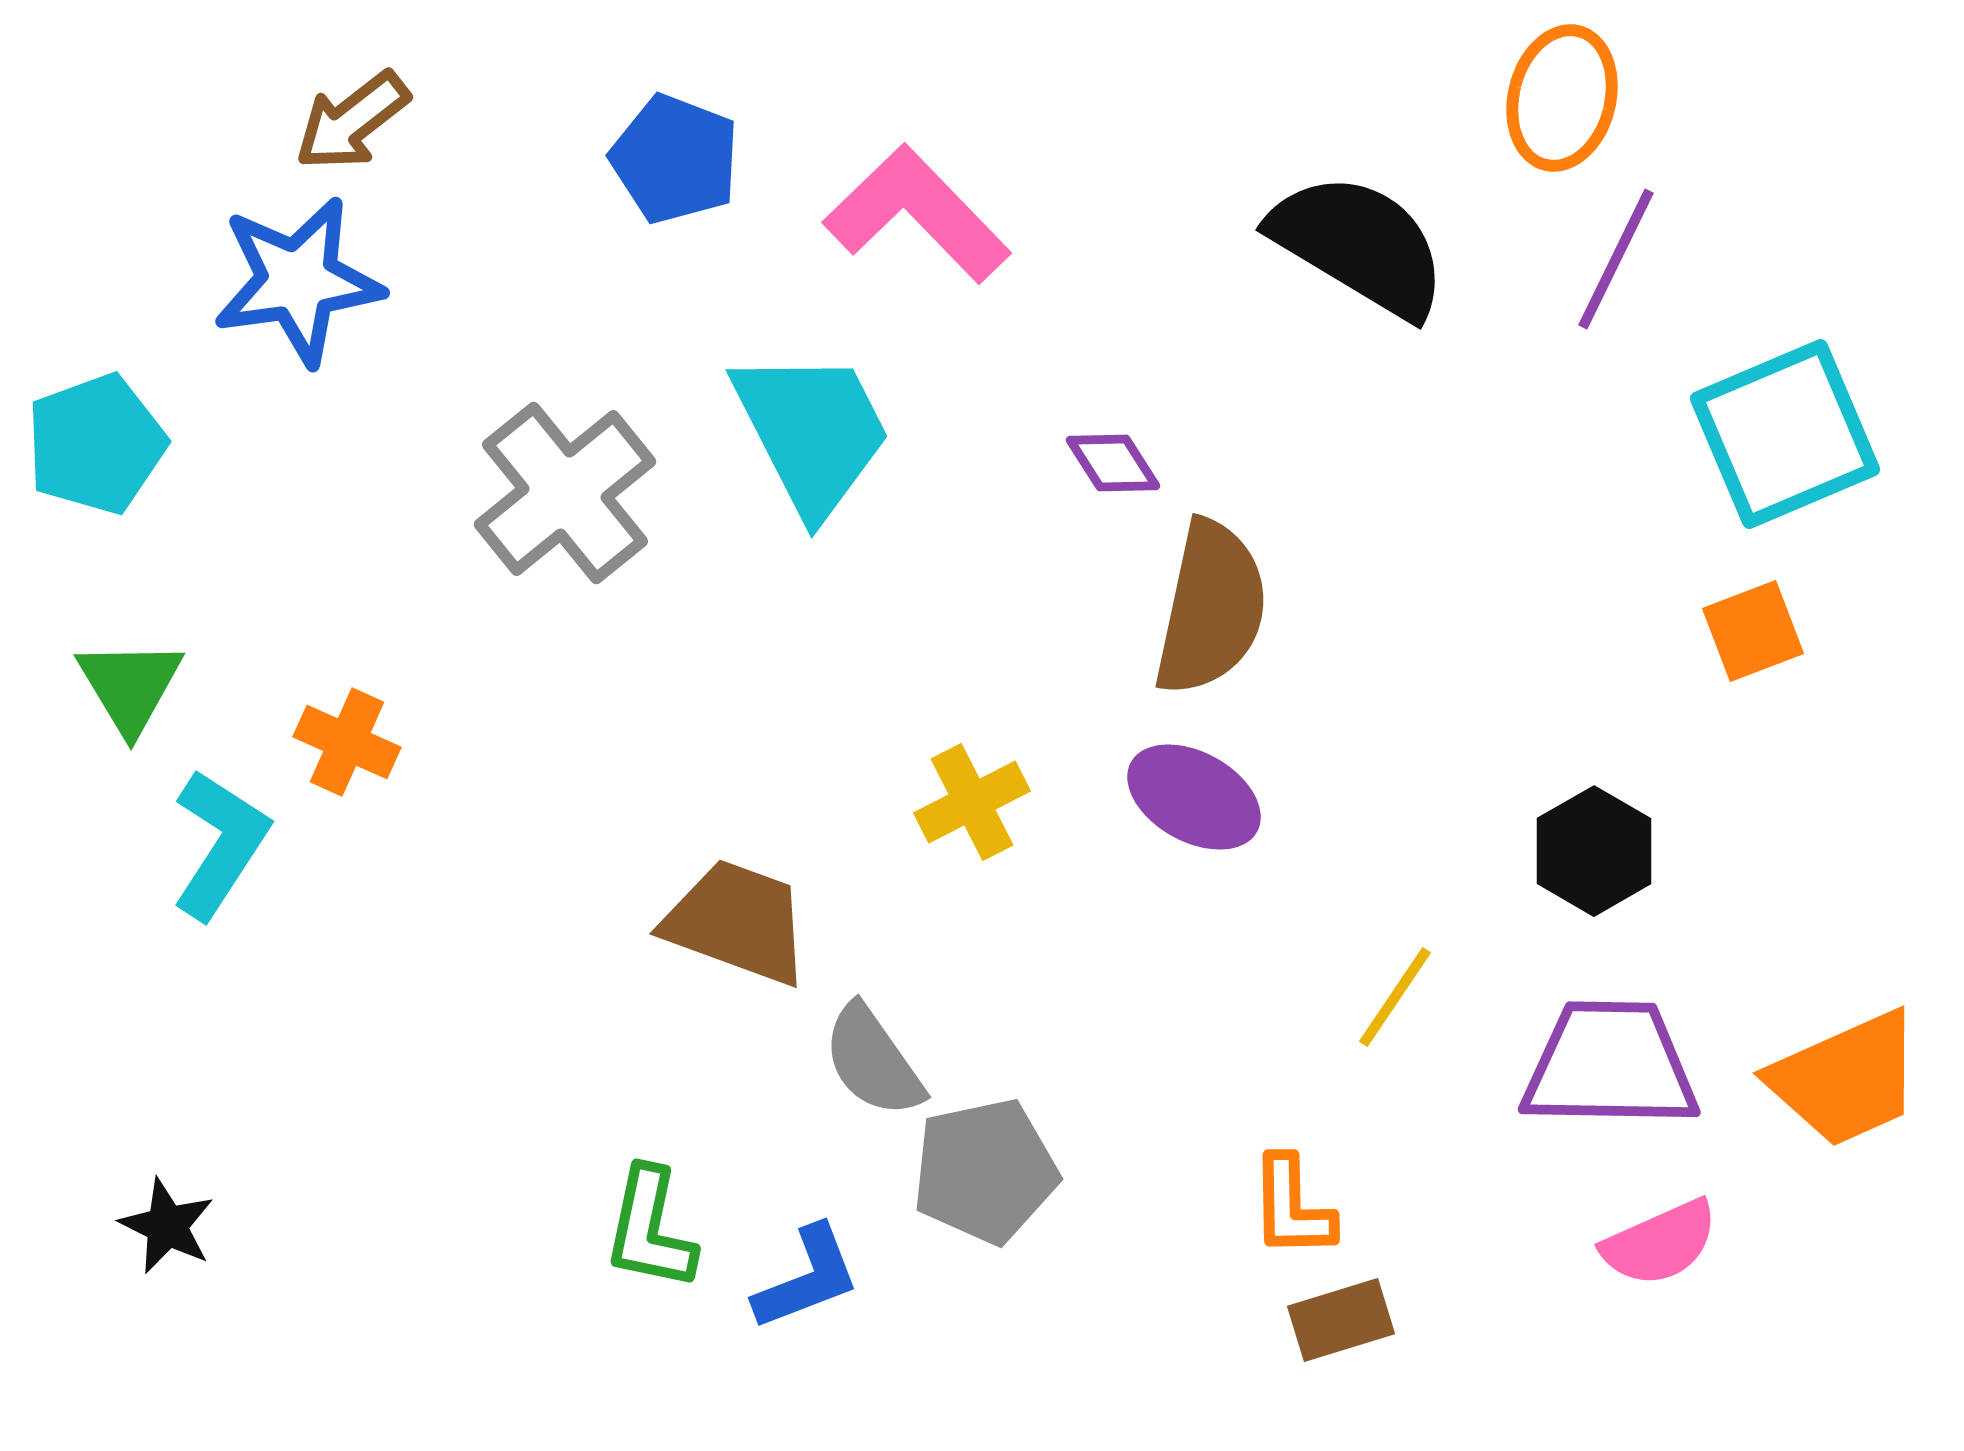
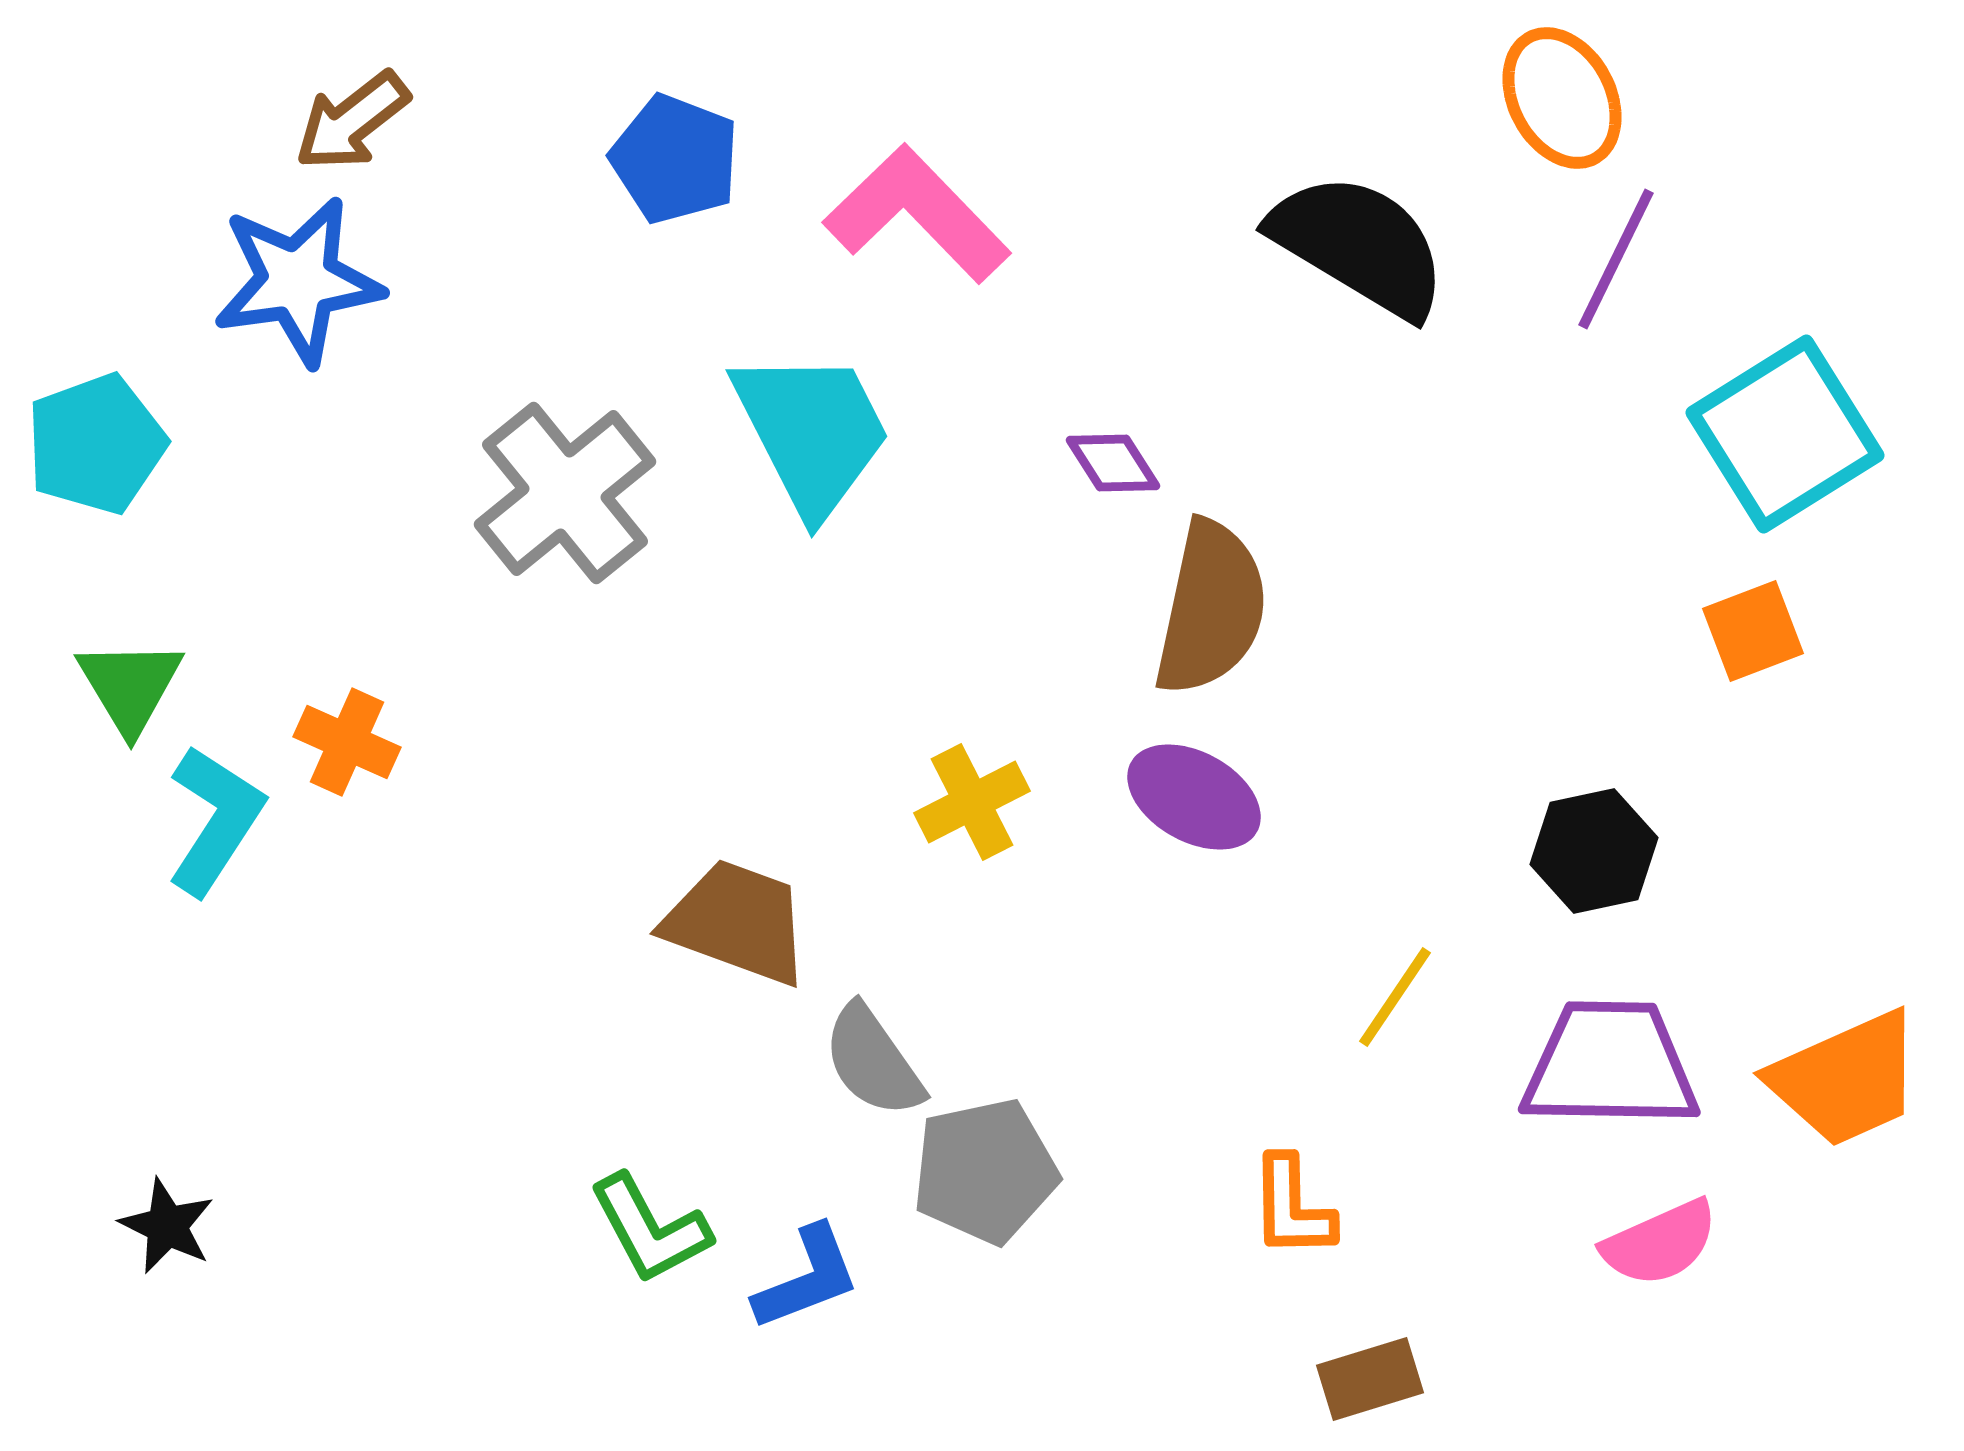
orange ellipse: rotated 42 degrees counterclockwise
cyan square: rotated 9 degrees counterclockwise
cyan L-shape: moved 5 px left, 24 px up
black hexagon: rotated 18 degrees clockwise
green L-shape: rotated 40 degrees counterclockwise
brown rectangle: moved 29 px right, 59 px down
